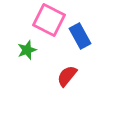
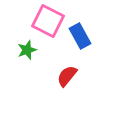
pink square: moved 1 px left, 1 px down
